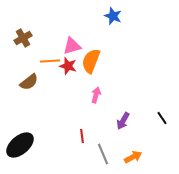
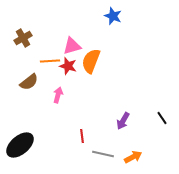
pink arrow: moved 38 px left
gray line: rotated 55 degrees counterclockwise
